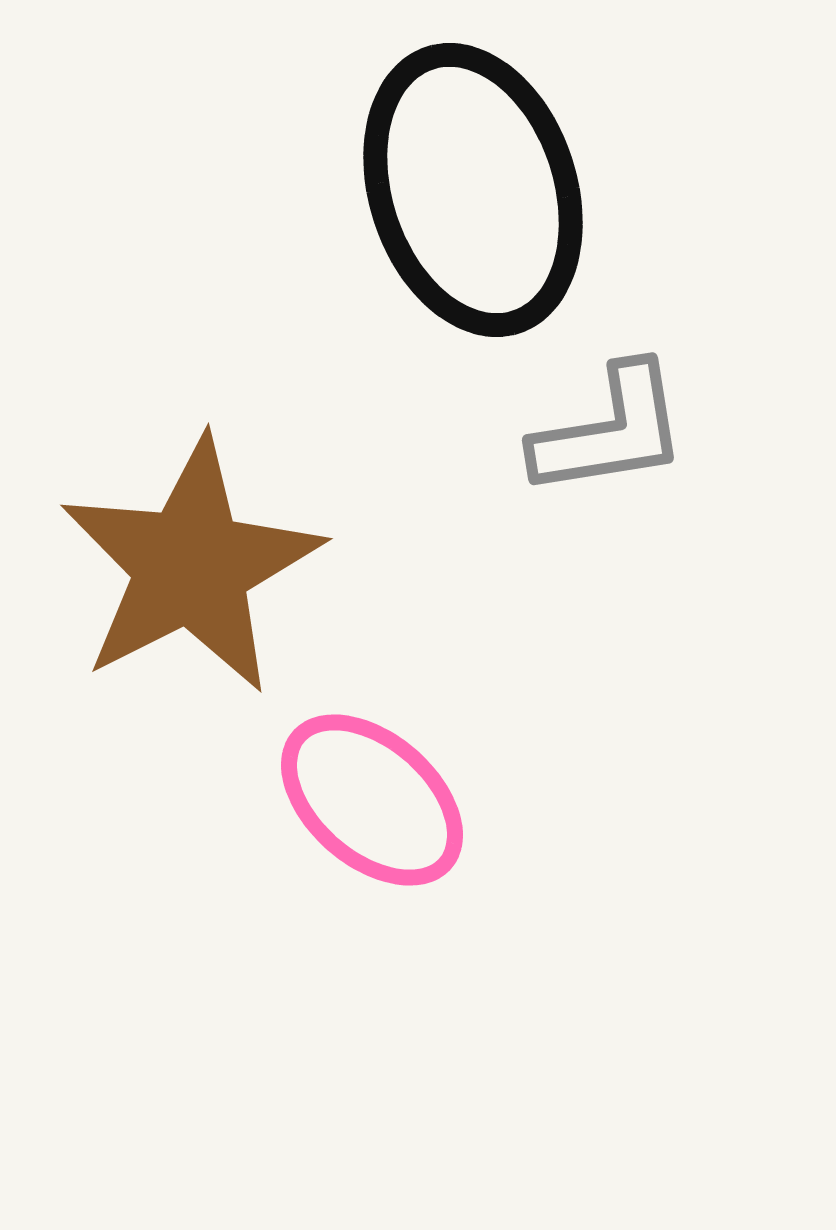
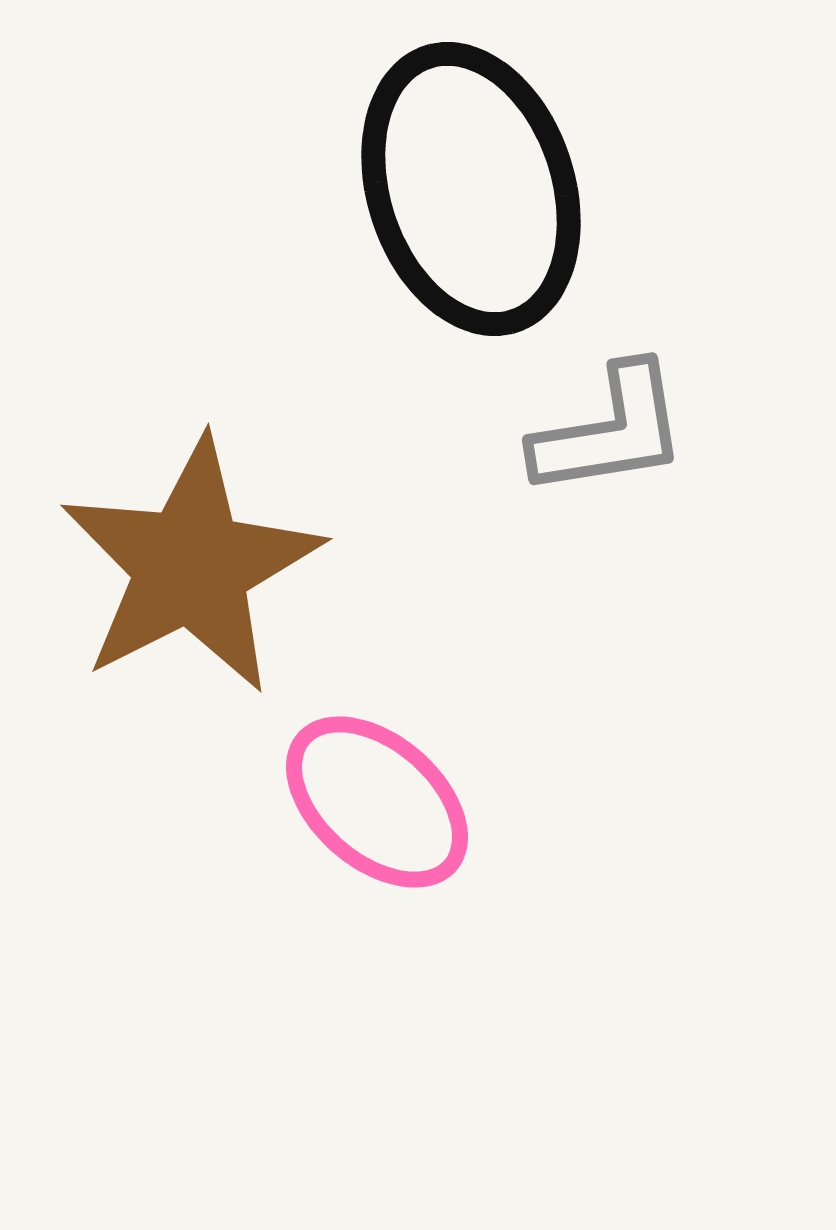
black ellipse: moved 2 px left, 1 px up
pink ellipse: moved 5 px right, 2 px down
